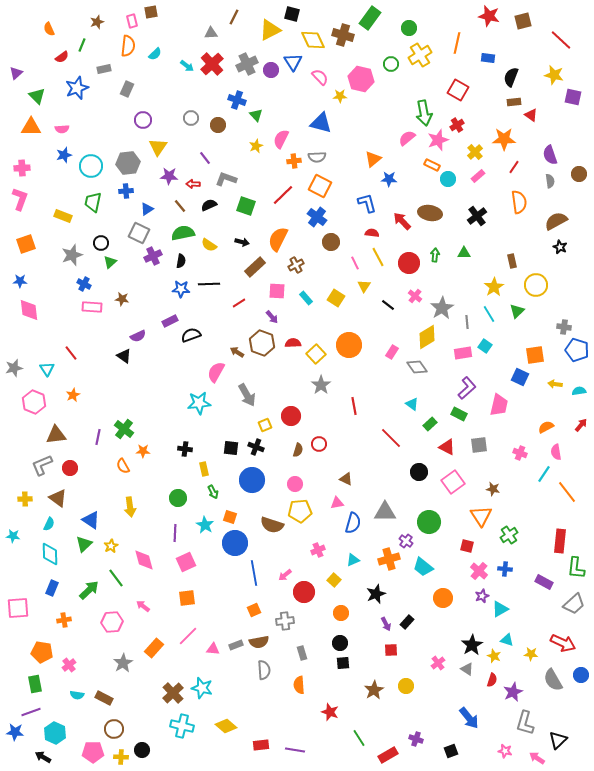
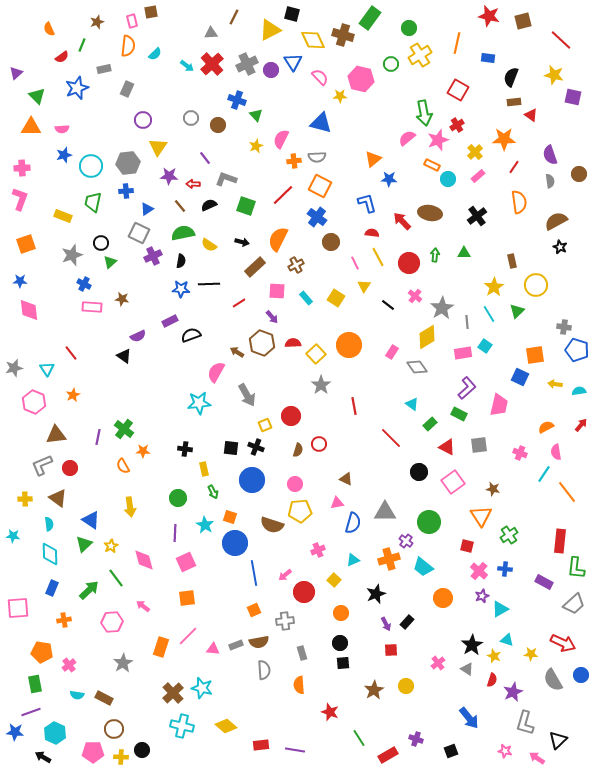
cyan semicircle at (49, 524): rotated 32 degrees counterclockwise
orange rectangle at (154, 648): moved 7 px right, 1 px up; rotated 24 degrees counterclockwise
